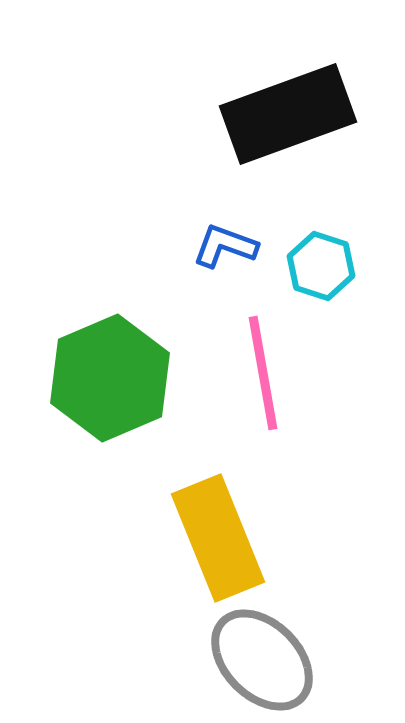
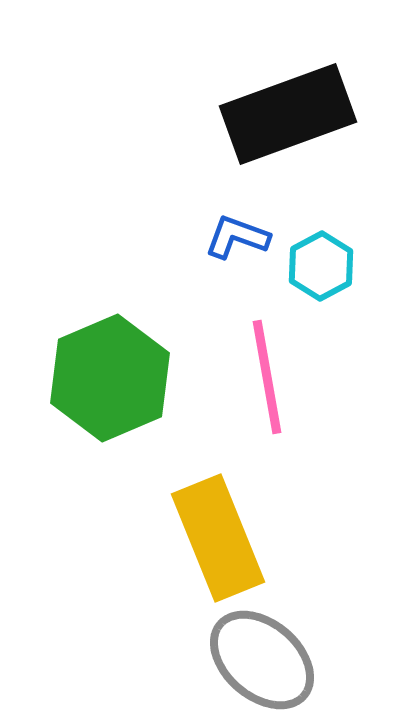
blue L-shape: moved 12 px right, 9 px up
cyan hexagon: rotated 14 degrees clockwise
pink line: moved 4 px right, 4 px down
gray ellipse: rotated 4 degrees counterclockwise
